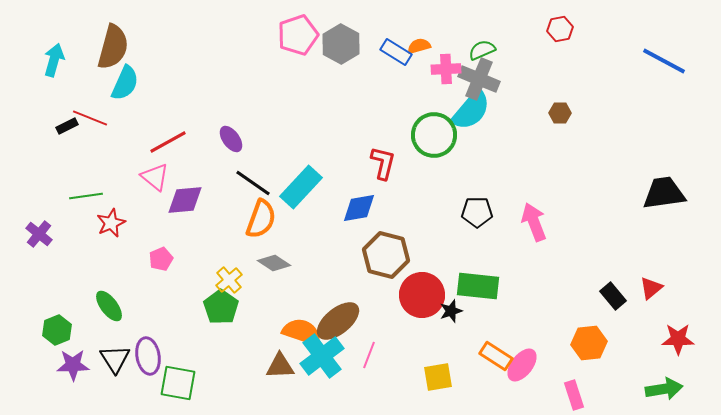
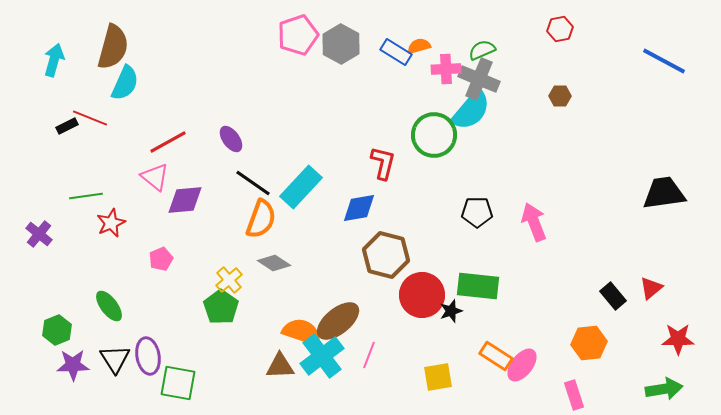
brown hexagon at (560, 113): moved 17 px up
